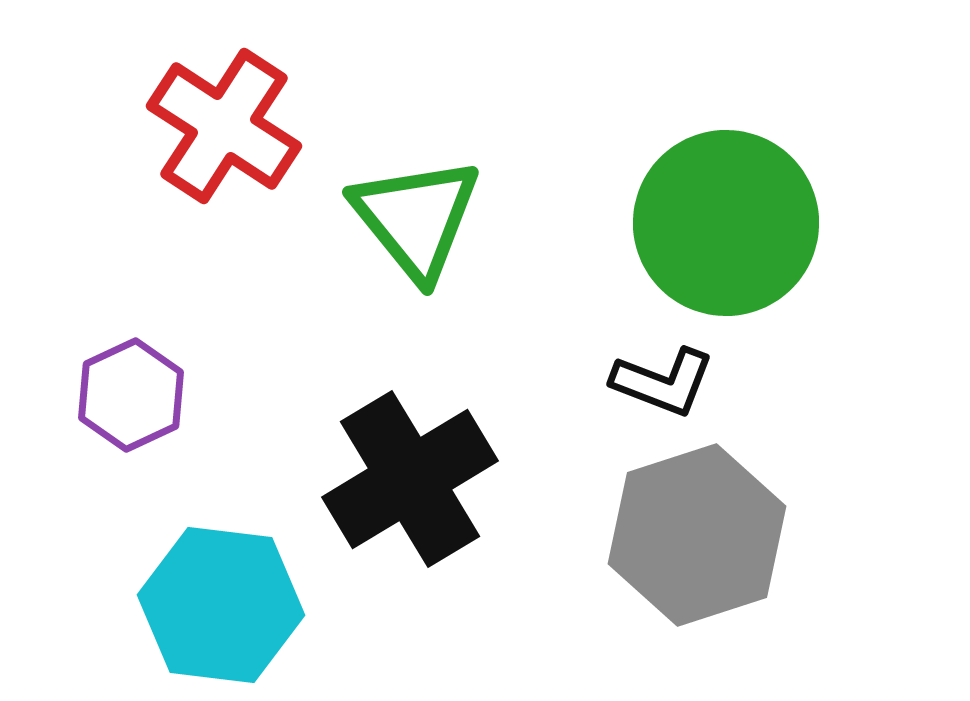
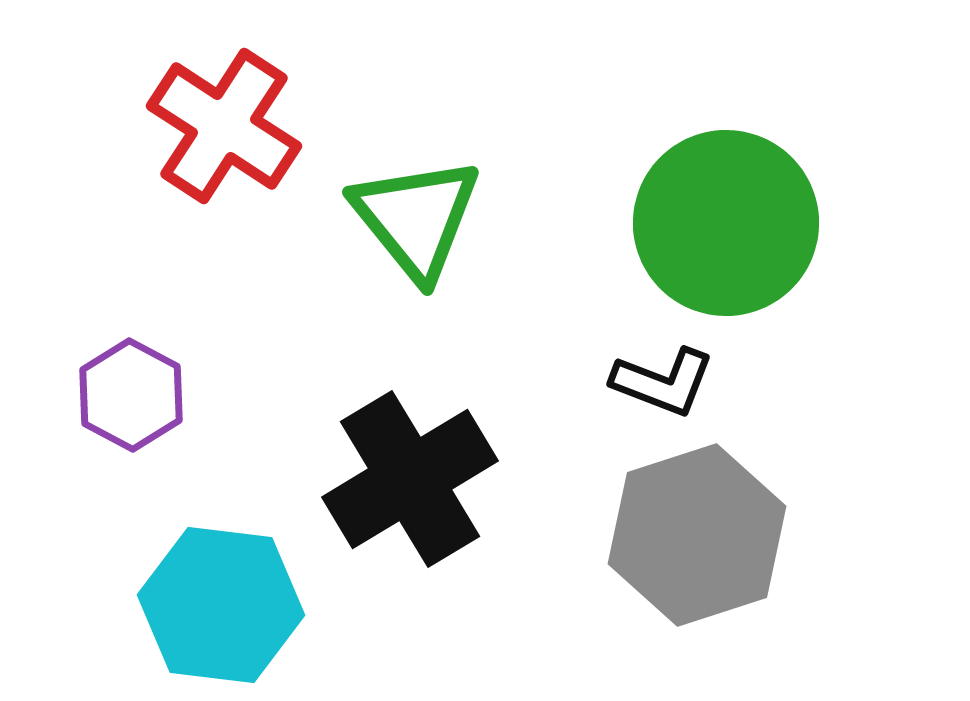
purple hexagon: rotated 7 degrees counterclockwise
